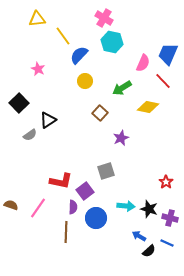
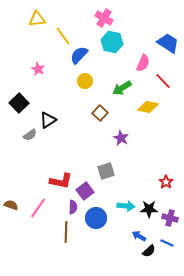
blue trapezoid: moved 11 px up; rotated 100 degrees clockwise
purple star: rotated 21 degrees counterclockwise
black star: rotated 18 degrees counterclockwise
